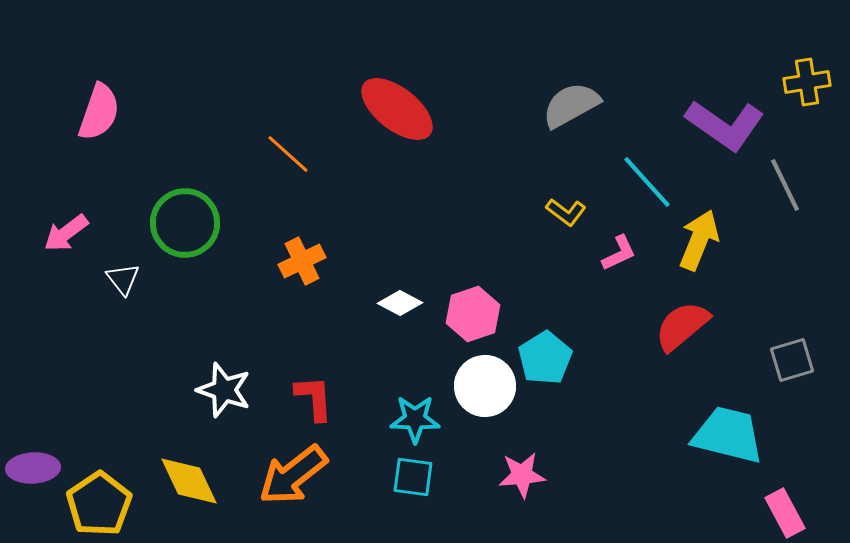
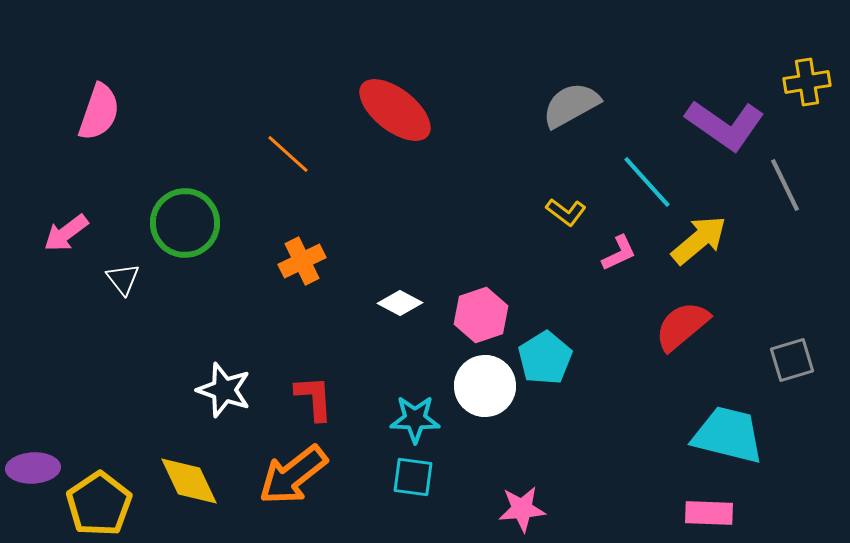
red ellipse: moved 2 px left, 1 px down
yellow arrow: rotated 28 degrees clockwise
pink hexagon: moved 8 px right, 1 px down
pink star: moved 34 px down
pink rectangle: moved 76 px left; rotated 60 degrees counterclockwise
